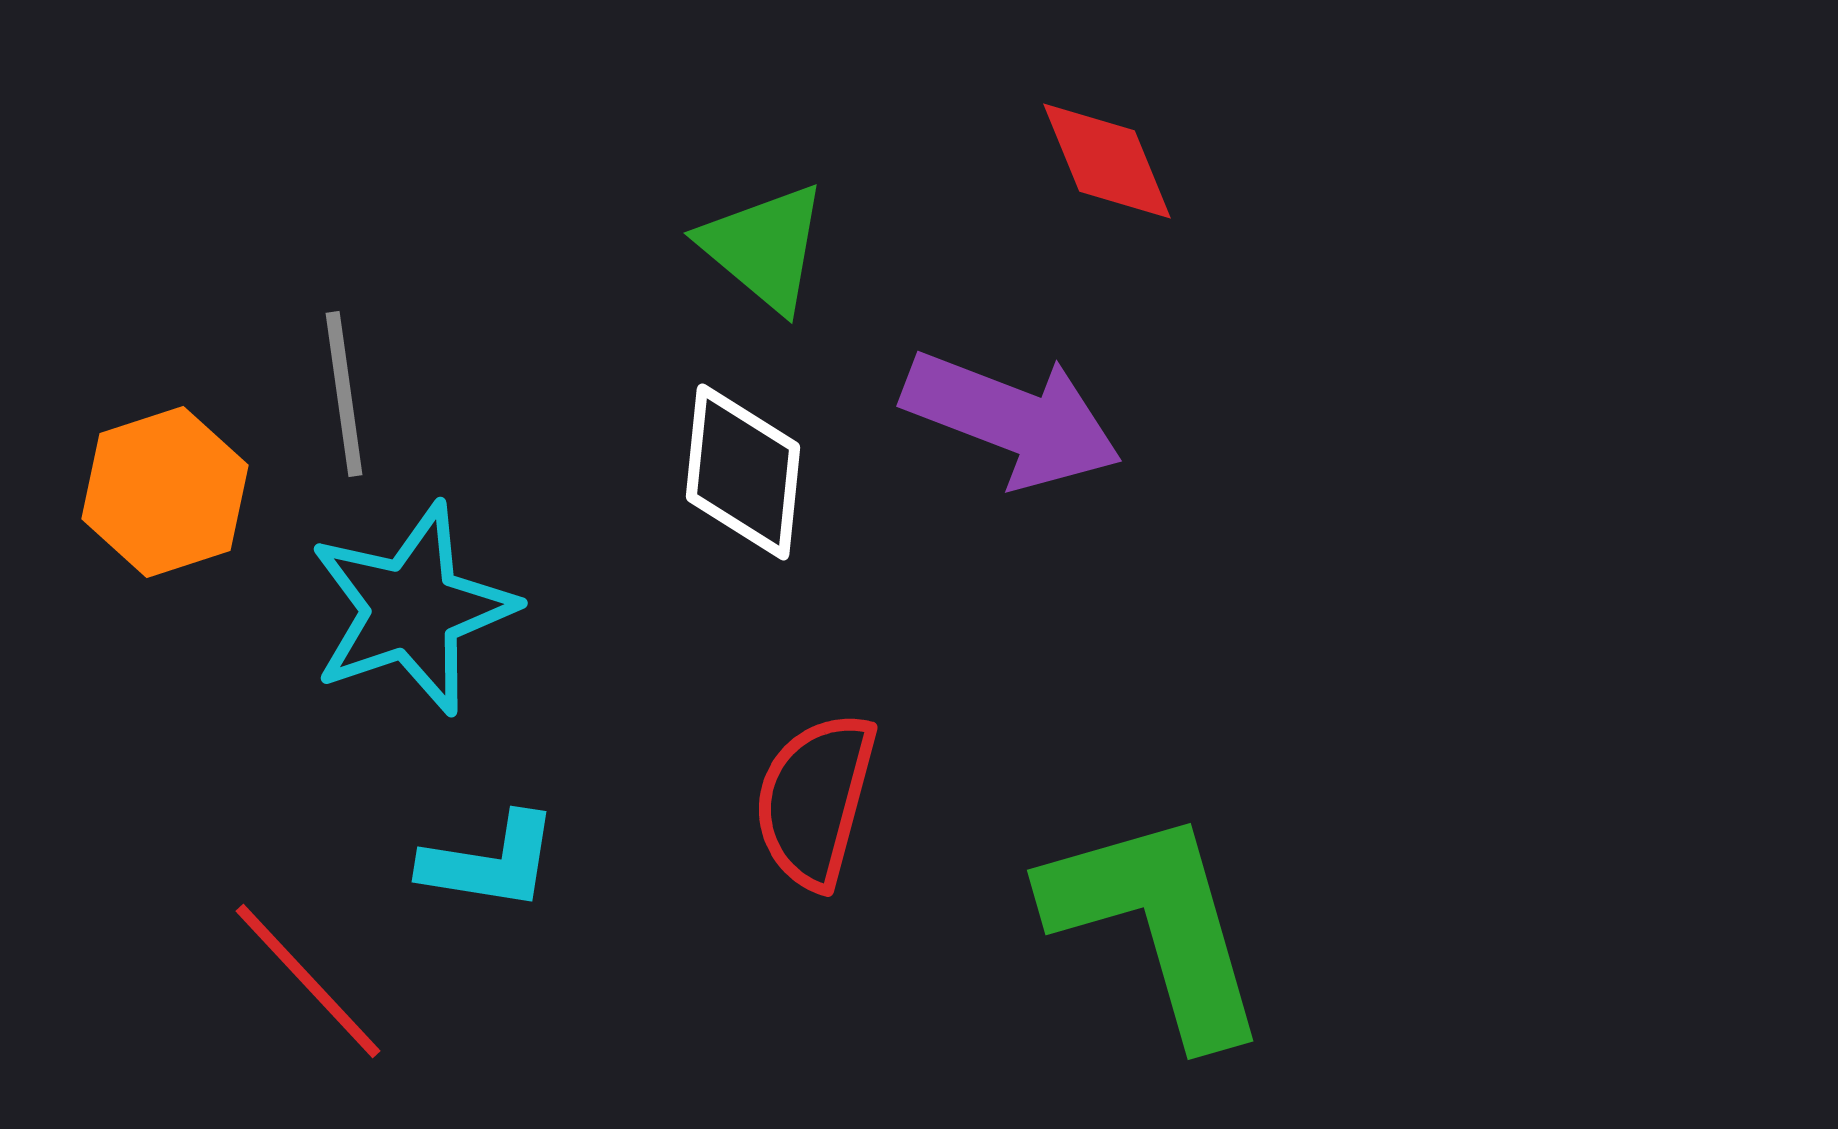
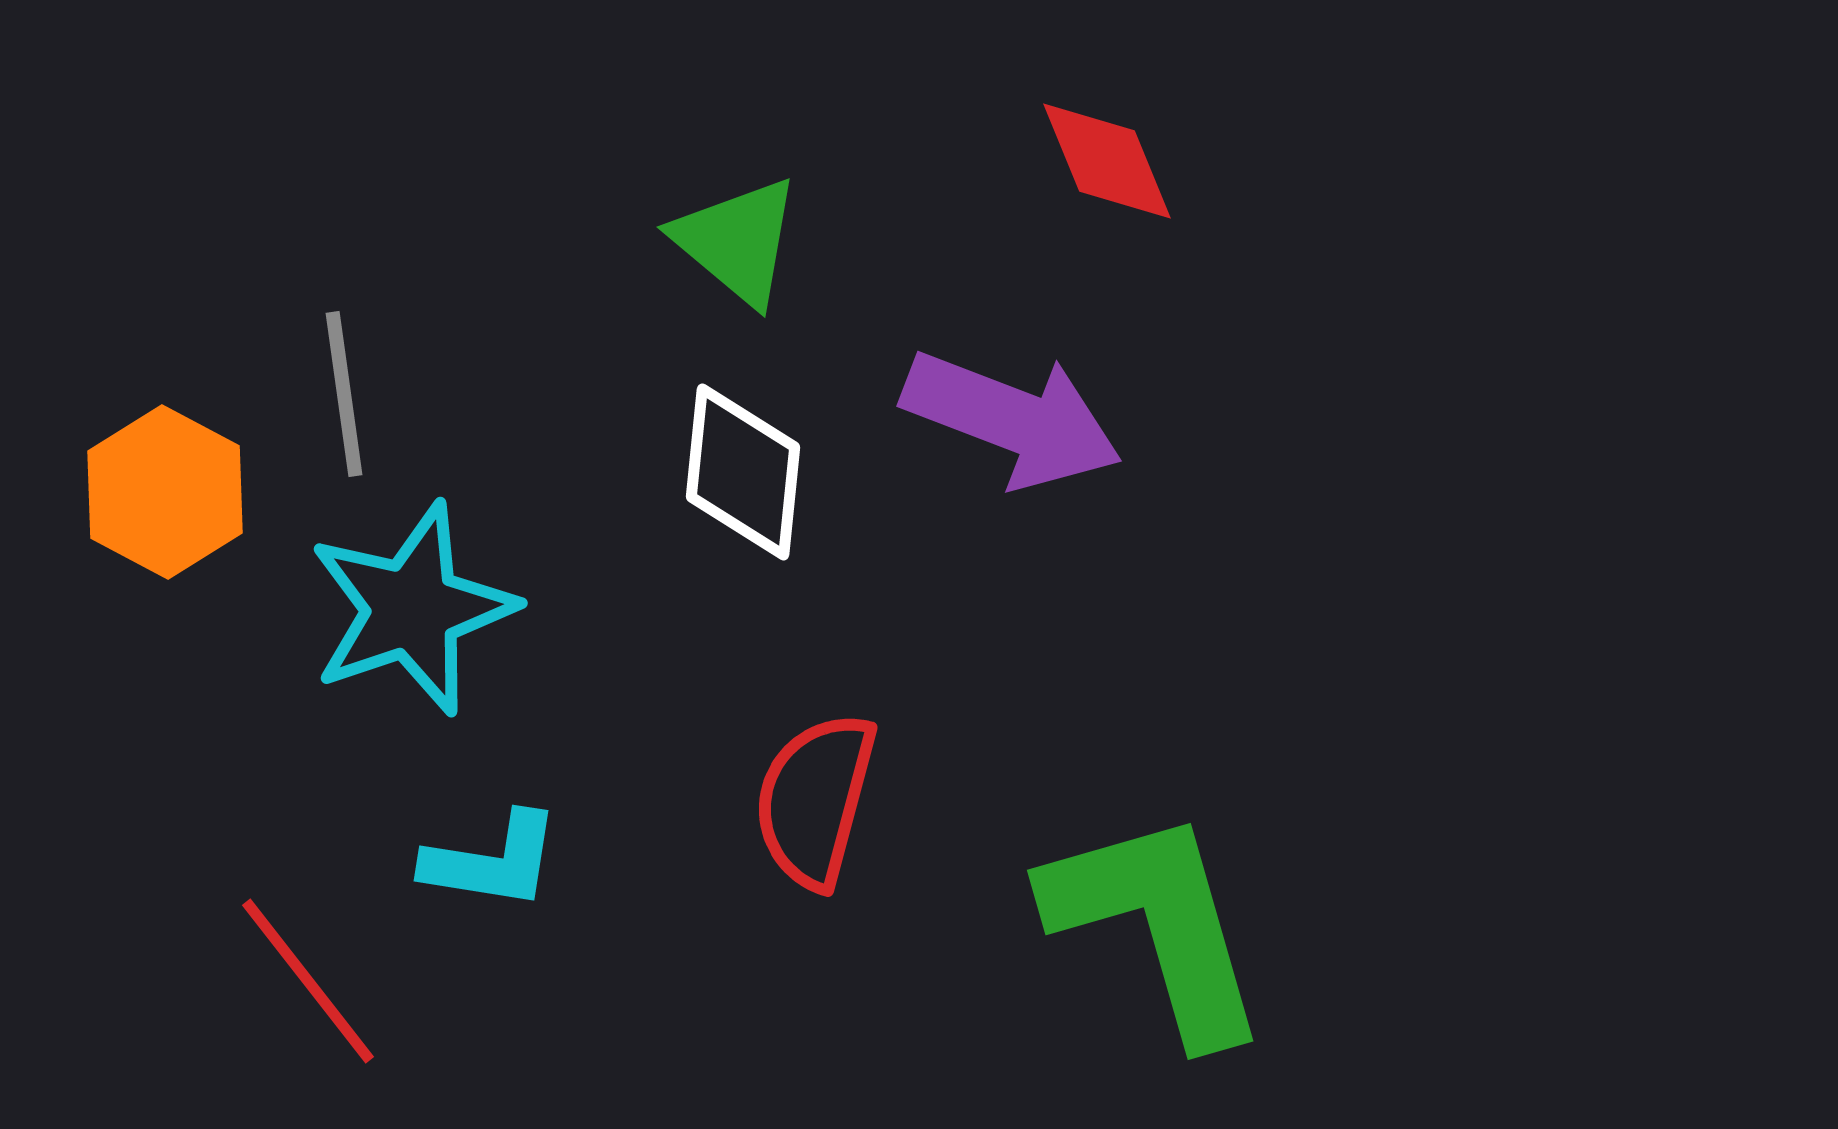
green triangle: moved 27 px left, 6 px up
orange hexagon: rotated 14 degrees counterclockwise
cyan L-shape: moved 2 px right, 1 px up
red line: rotated 5 degrees clockwise
